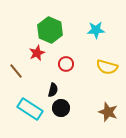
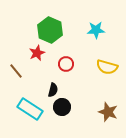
black circle: moved 1 px right, 1 px up
